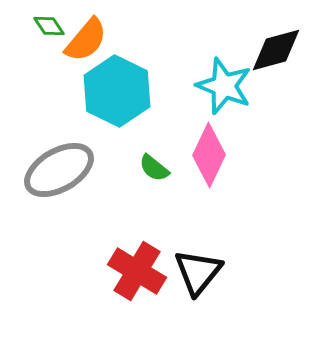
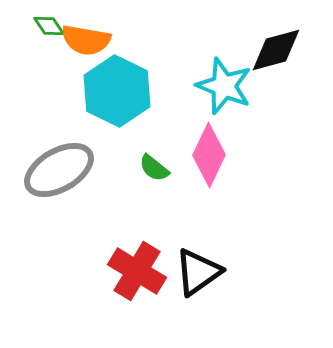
orange semicircle: rotated 60 degrees clockwise
black triangle: rotated 16 degrees clockwise
